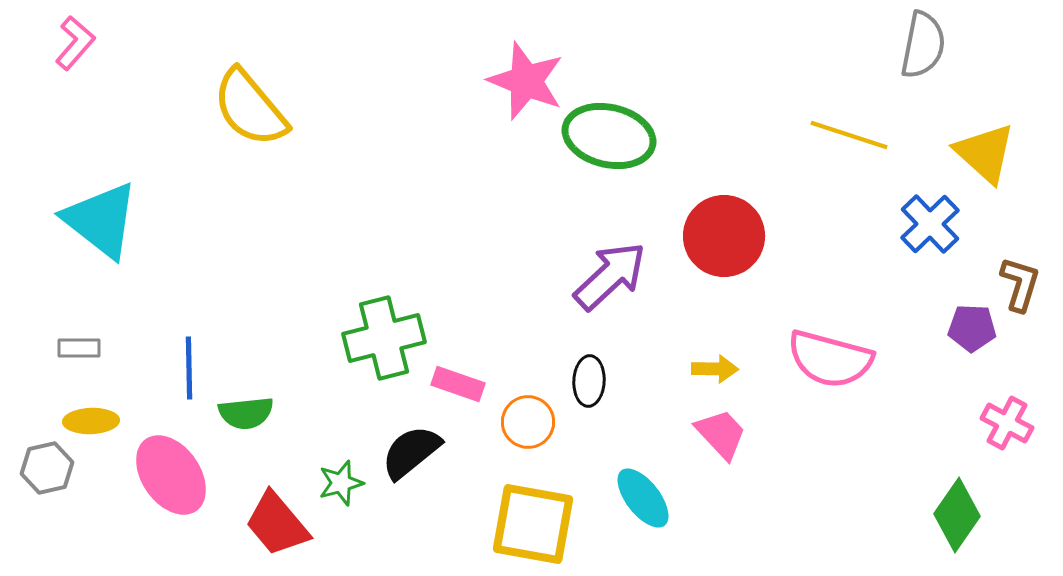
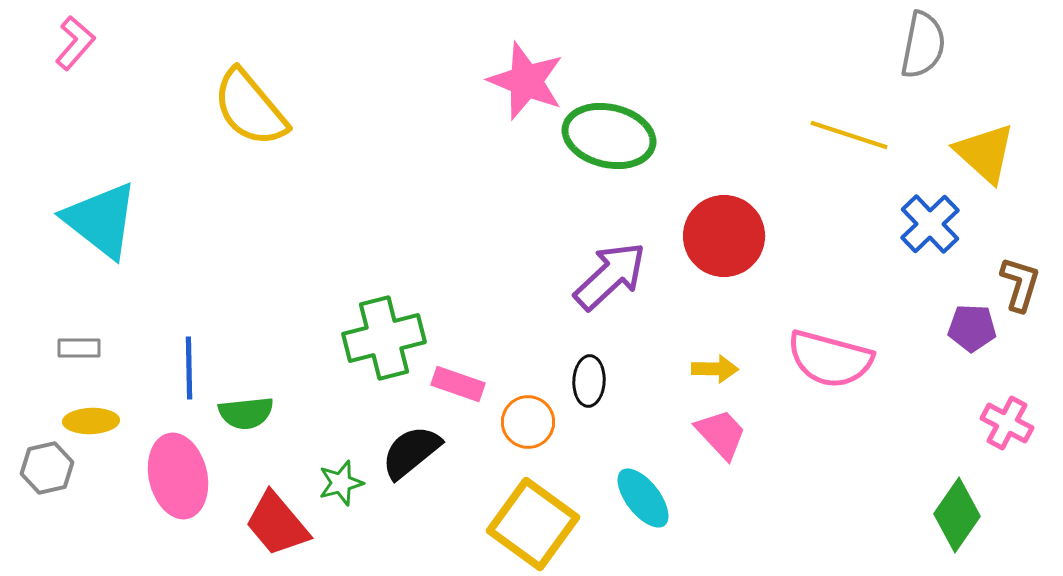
pink ellipse: moved 7 px right, 1 px down; rotated 22 degrees clockwise
yellow square: rotated 26 degrees clockwise
